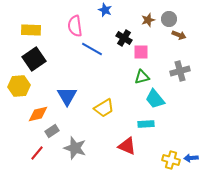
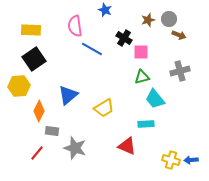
blue triangle: moved 1 px right, 1 px up; rotated 20 degrees clockwise
orange diamond: moved 1 px right, 3 px up; rotated 50 degrees counterclockwise
gray rectangle: rotated 40 degrees clockwise
blue arrow: moved 2 px down
